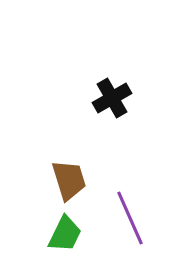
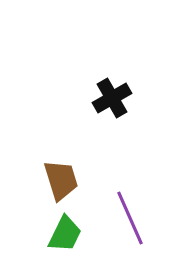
brown trapezoid: moved 8 px left
